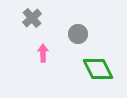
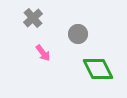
gray cross: moved 1 px right
pink arrow: rotated 144 degrees clockwise
